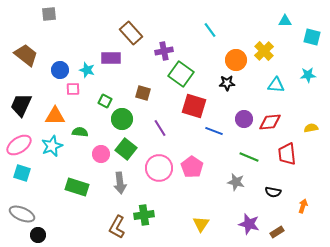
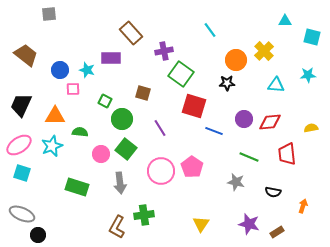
pink circle at (159, 168): moved 2 px right, 3 px down
